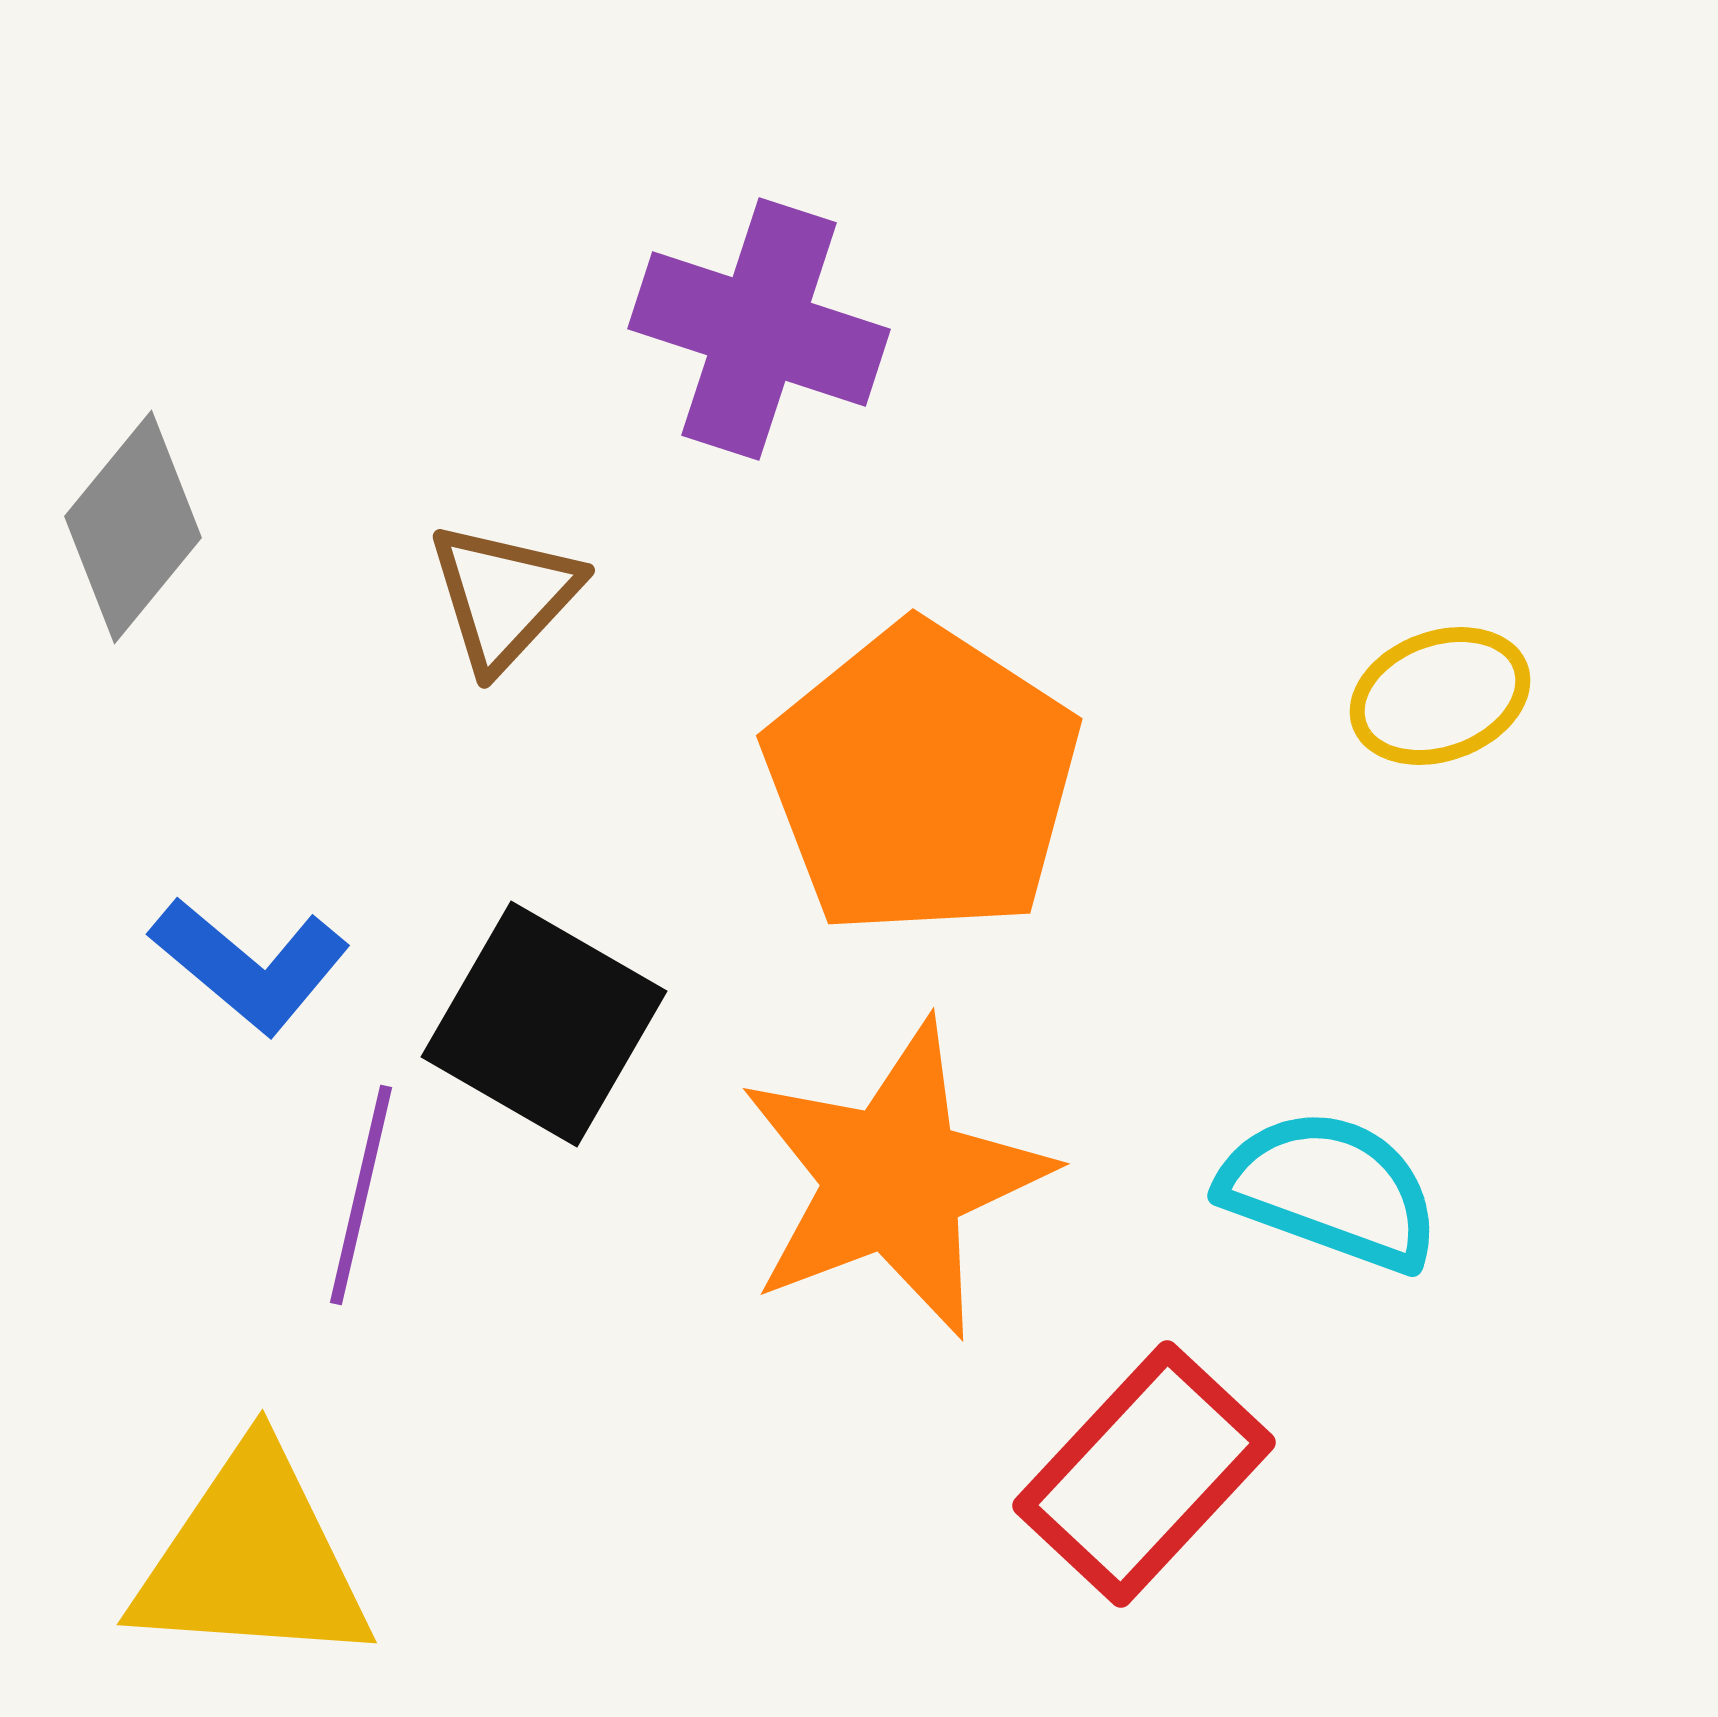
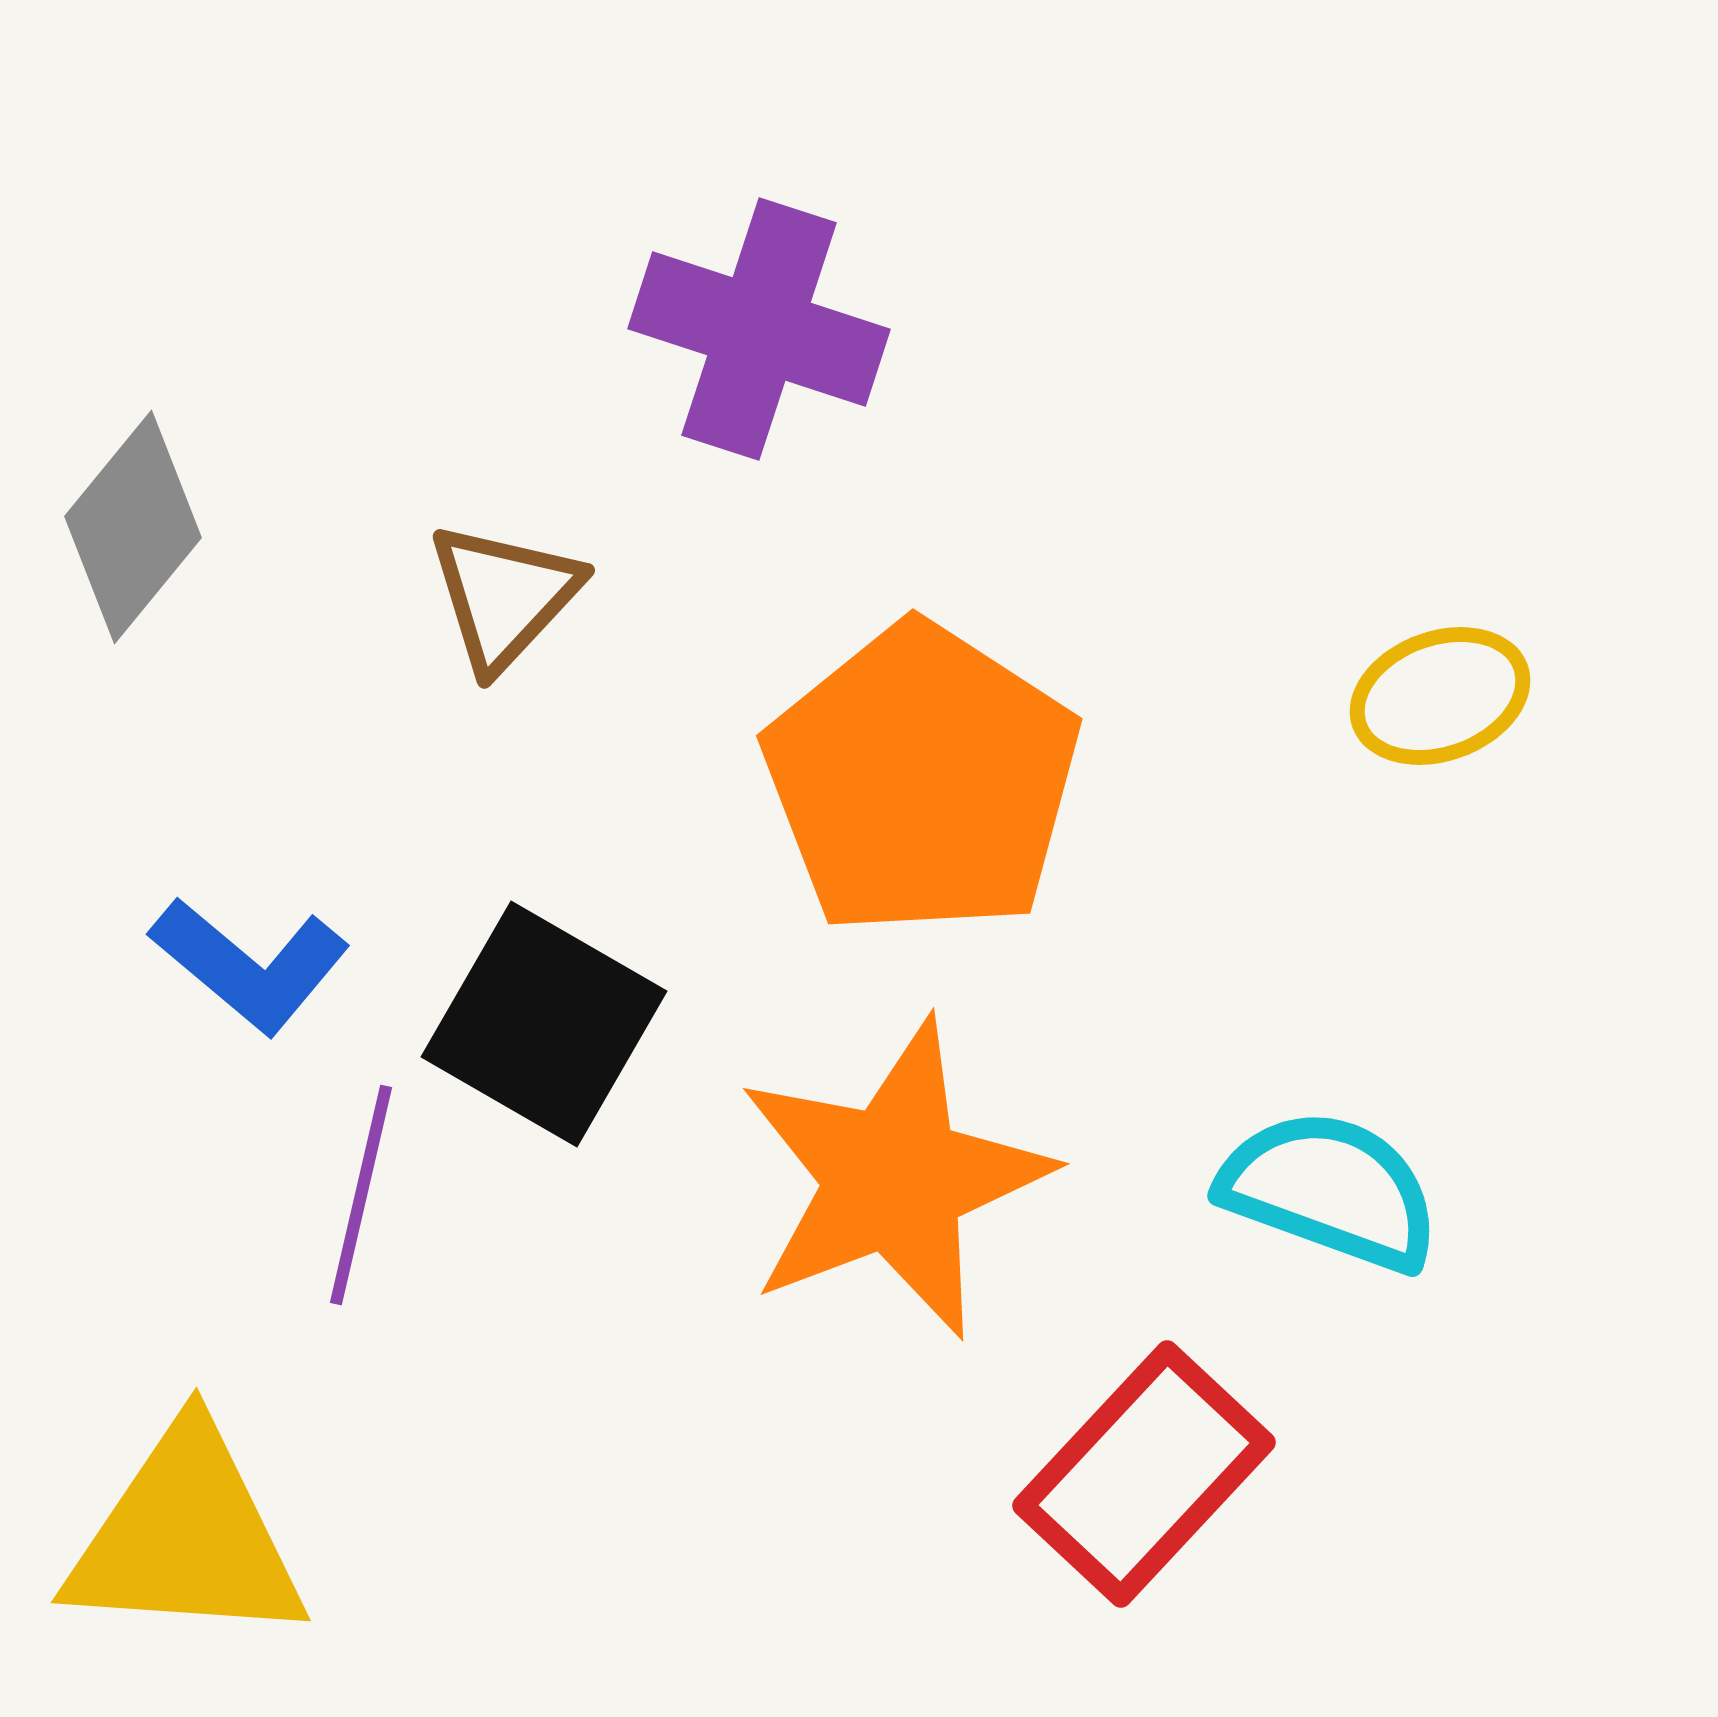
yellow triangle: moved 66 px left, 22 px up
